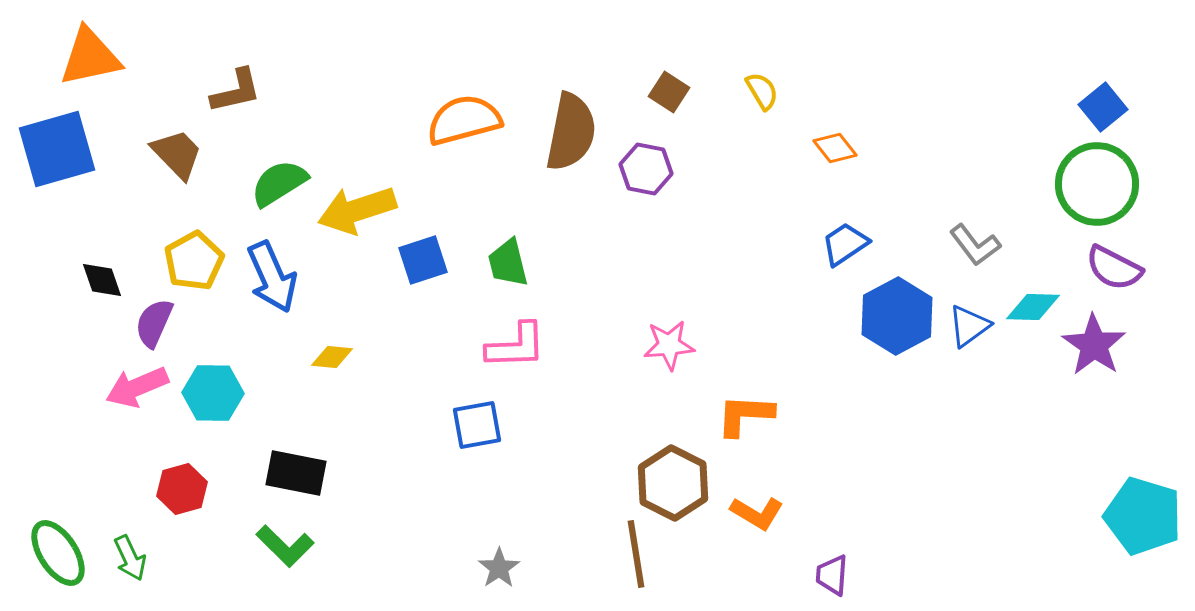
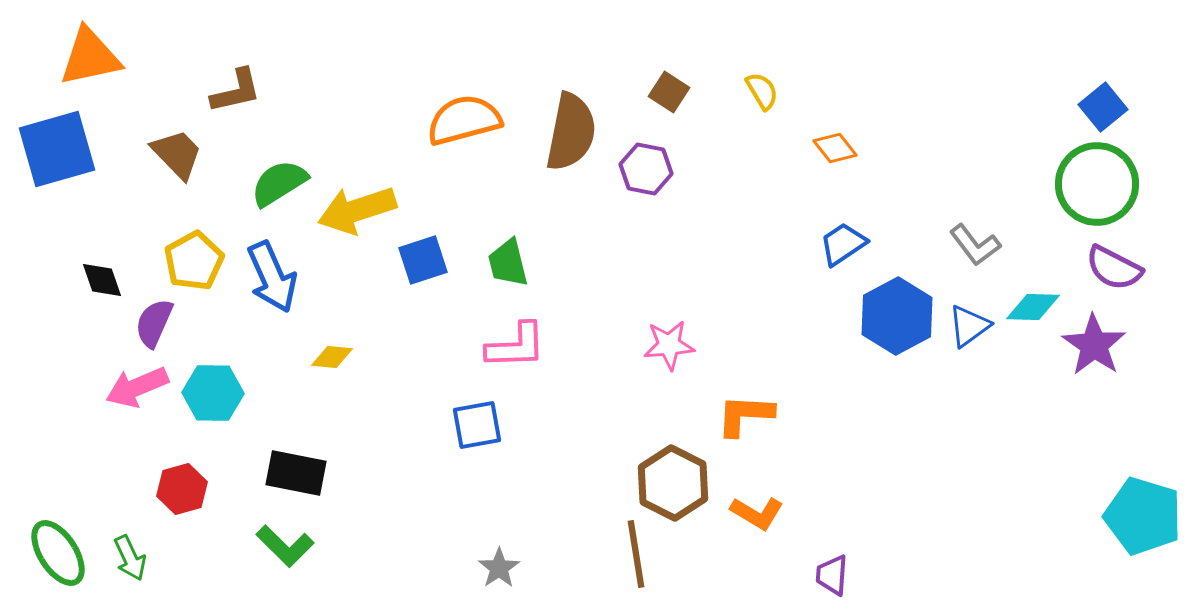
blue trapezoid at (845, 244): moved 2 px left
